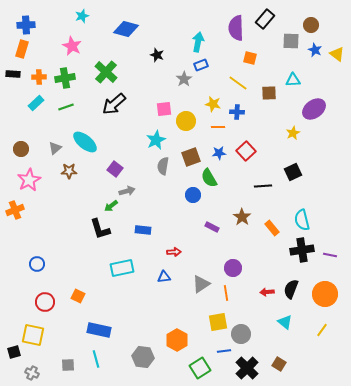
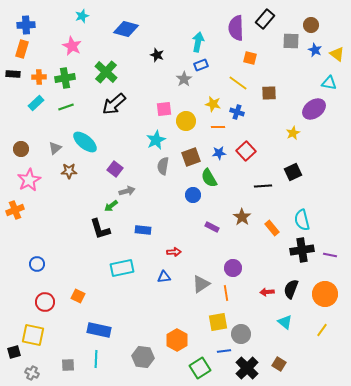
cyan triangle at (293, 80): moved 36 px right, 3 px down; rotated 14 degrees clockwise
blue cross at (237, 112): rotated 16 degrees clockwise
cyan line at (96, 359): rotated 18 degrees clockwise
